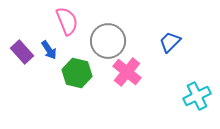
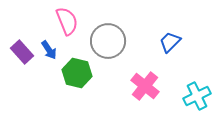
pink cross: moved 18 px right, 14 px down
